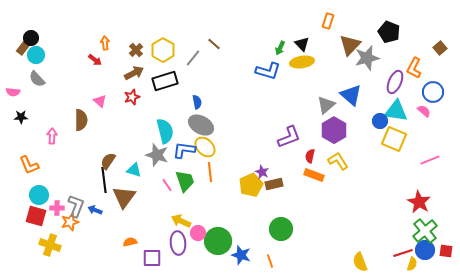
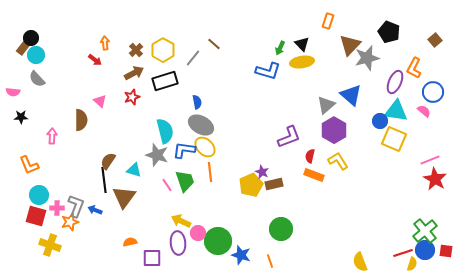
brown square at (440, 48): moved 5 px left, 8 px up
red star at (419, 202): moved 16 px right, 23 px up
